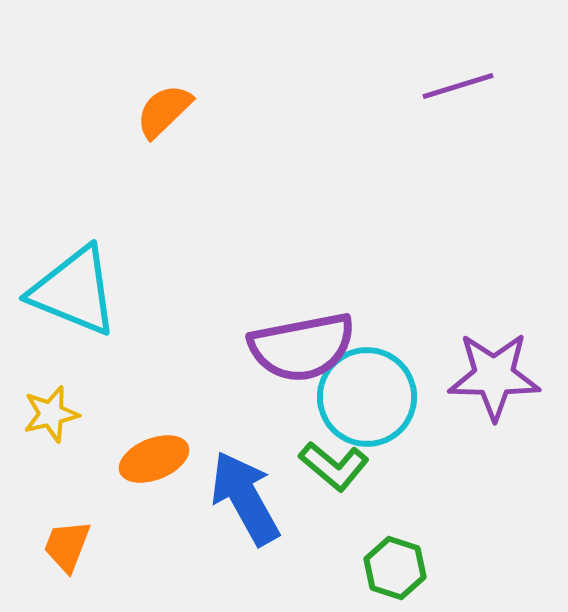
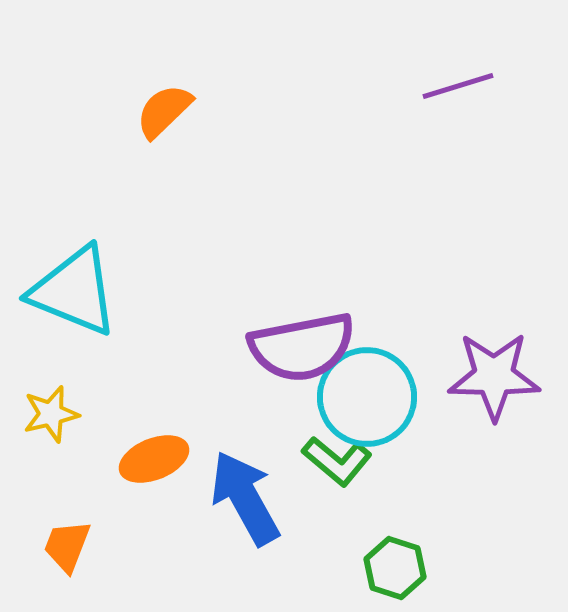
green L-shape: moved 3 px right, 5 px up
